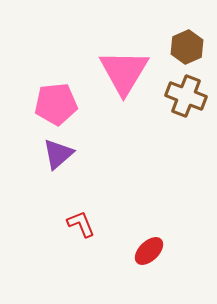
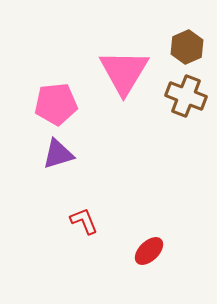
purple triangle: rotated 24 degrees clockwise
red L-shape: moved 3 px right, 3 px up
